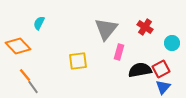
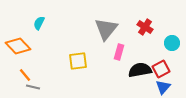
gray line: rotated 40 degrees counterclockwise
